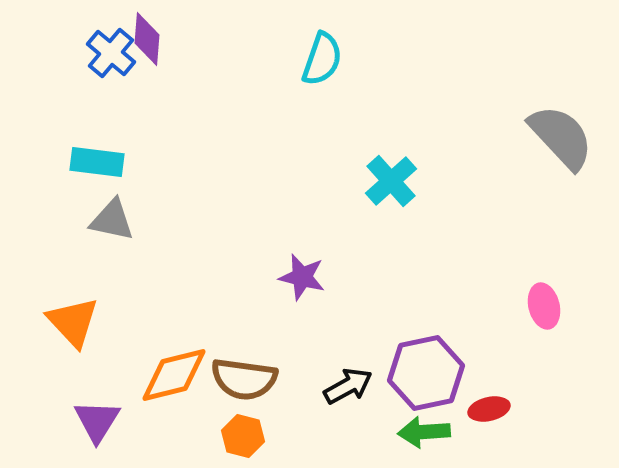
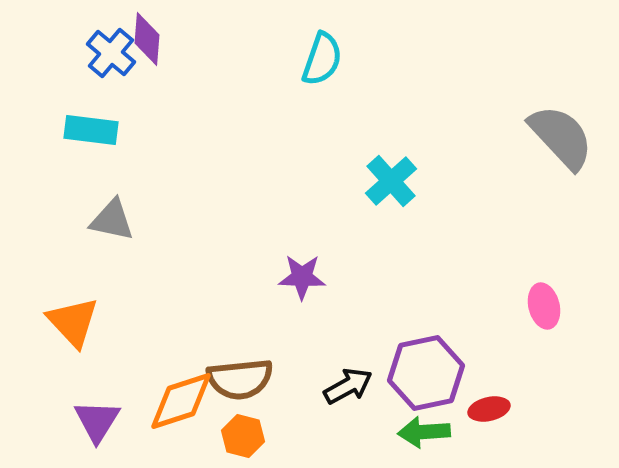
cyan rectangle: moved 6 px left, 32 px up
purple star: rotated 12 degrees counterclockwise
orange diamond: moved 7 px right, 26 px down; rotated 4 degrees counterclockwise
brown semicircle: moved 4 px left; rotated 14 degrees counterclockwise
